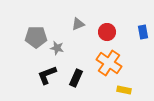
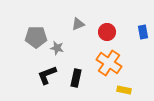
black rectangle: rotated 12 degrees counterclockwise
